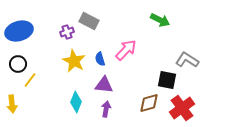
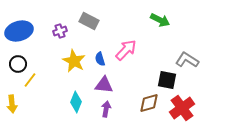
purple cross: moved 7 px left, 1 px up
